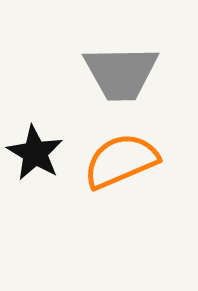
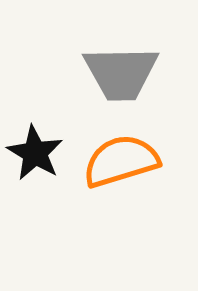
orange semicircle: rotated 6 degrees clockwise
